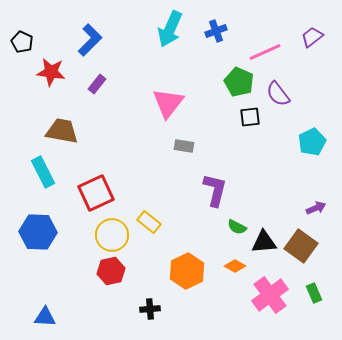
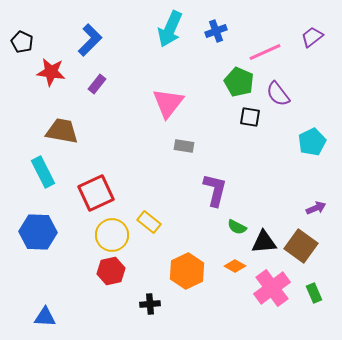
black square: rotated 15 degrees clockwise
pink cross: moved 2 px right, 7 px up
black cross: moved 5 px up
